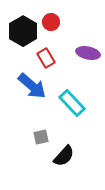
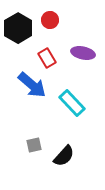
red circle: moved 1 px left, 2 px up
black hexagon: moved 5 px left, 3 px up
purple ellipse: moved 5 px left
red rectangle: moved 1 px right
blue arrow: moved 1 px up
gray square: moved 7 px left, 8 px down
